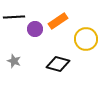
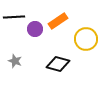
gray star: moved 1 px right
